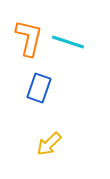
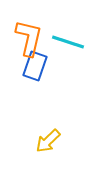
blue rectangle: moved 4 px left, 22 px up
yellow arrow: moved 1 px left, 3 px up
